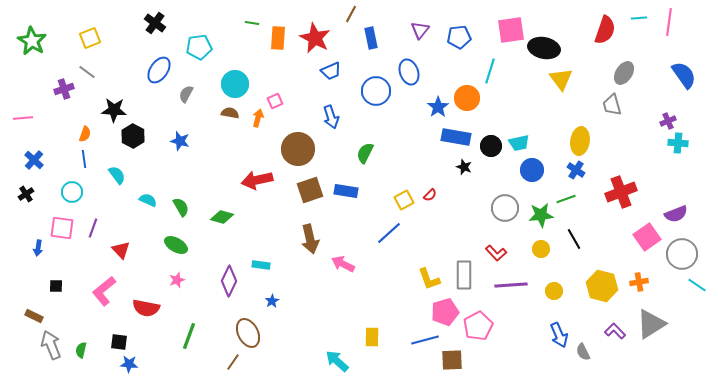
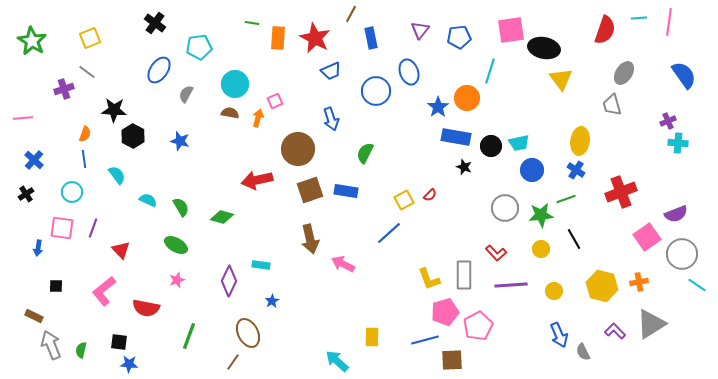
blue arrow at (331, 117): moved 2 px down
